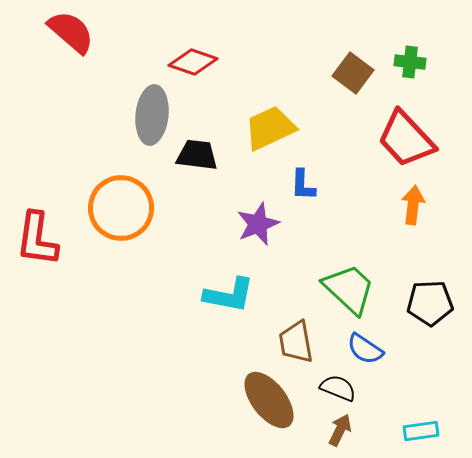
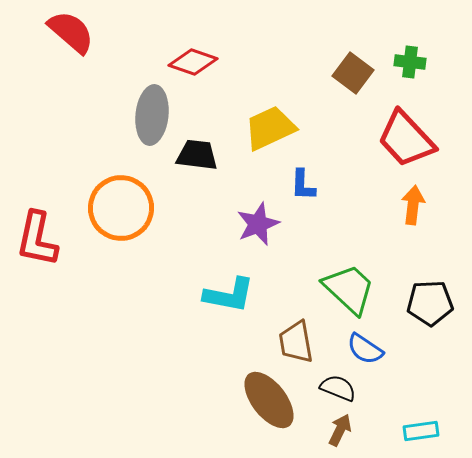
red L-shape: rotated 4 degrees clockwise
